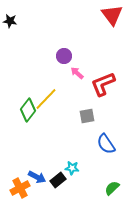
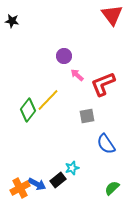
black star: moved 2 px right
pink arrow: moved 2 px down
yellow line: moved 2 px right, 1 px down
cyan star: rotated 24 degrees counterclockwise
blue arrow: moved 7 px down
